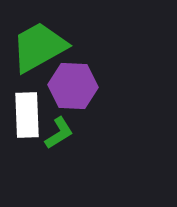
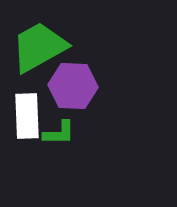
white rectangle: moved 1 px down
green L-shape: rotated 32 degrees clockwise
